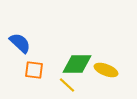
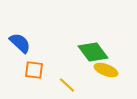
green diamond: moved 16 px right, 12 px up; rotated 52 degrees clockwise
